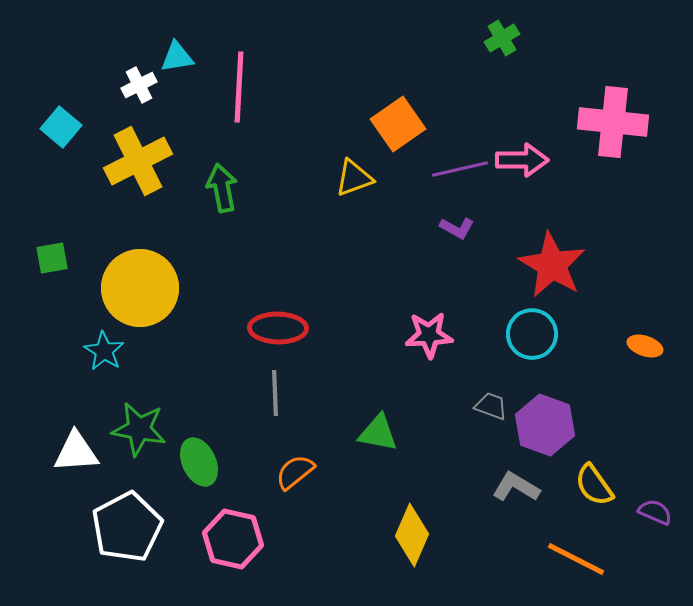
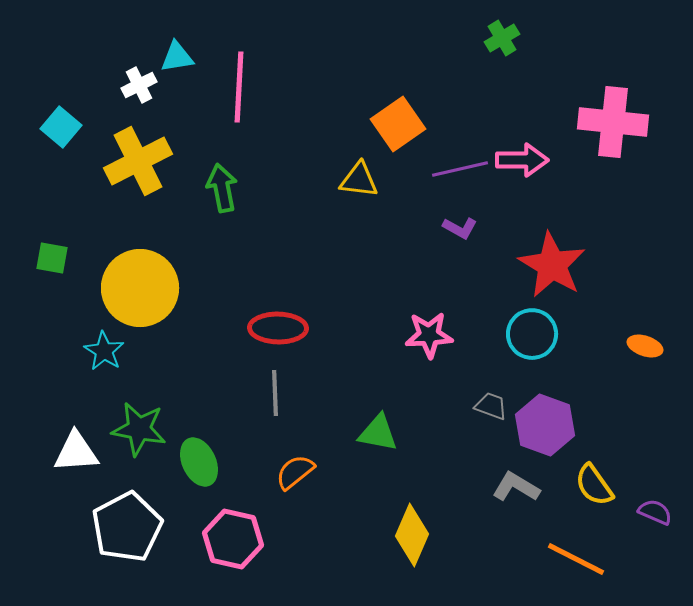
yellow triangle: moved 5 px right, 2 px down; rotated 27 degrees clockwise
purple L-shape: moved 3 px right
green square: rotated 20 degrees clockwise
